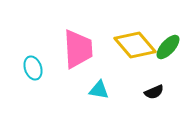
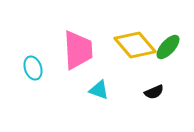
pink trapezoid: moved 1 px down
cyan triangle: rotated 10 degrees clockwise
